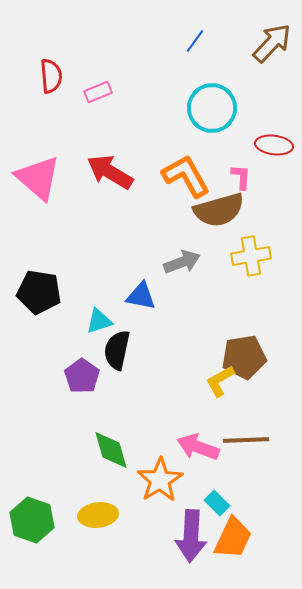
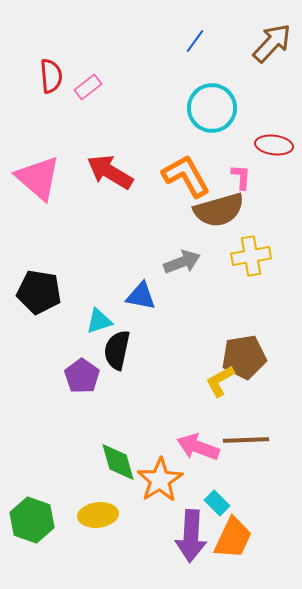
pink rectangle: moved 10 px left, 5 px up; rotated 16 degrees counterclockwise
green diamond: moved 7 px right, 12 px down
